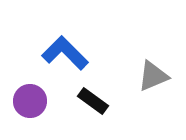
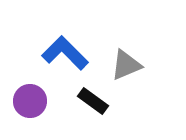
gray triangle: moved 27 px left, 11 px up
